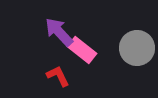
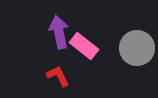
purple arrow: rotated 32 degrees clockwise
pink rectangle: moved 2 px right, 4 px up
